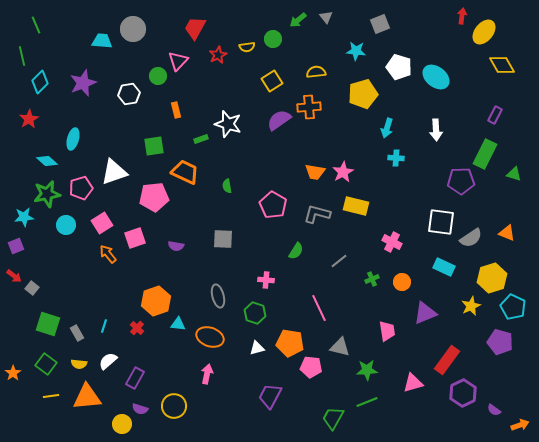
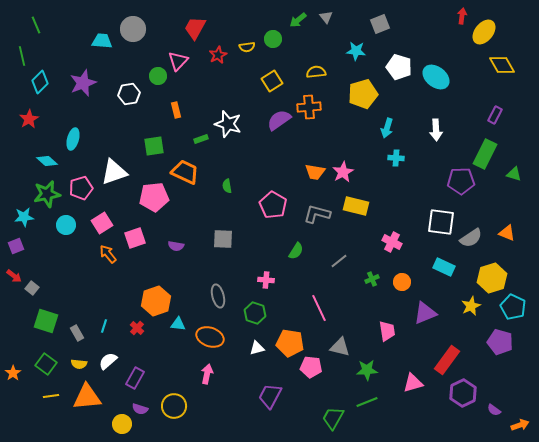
green square at (48, 324): moved 2 px left, 3 px up
